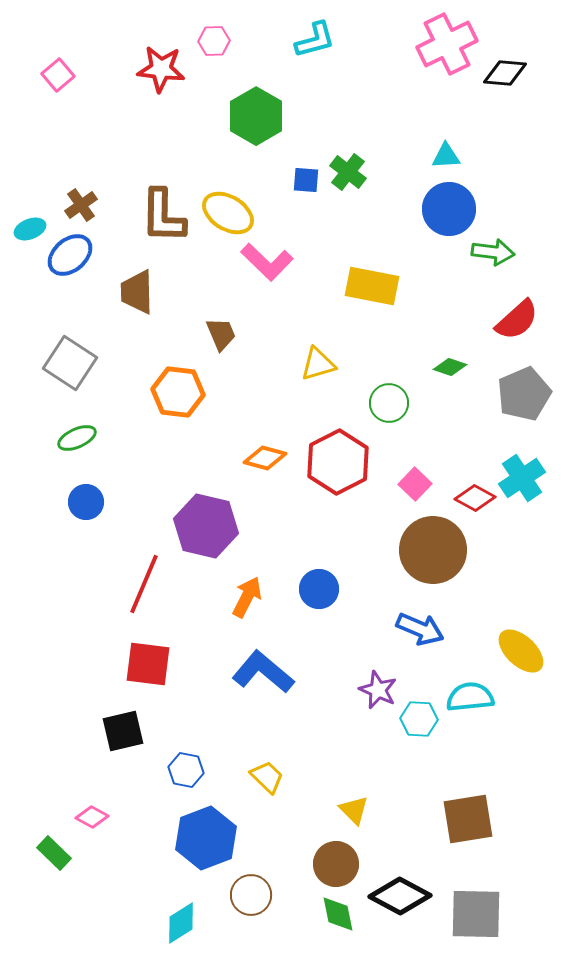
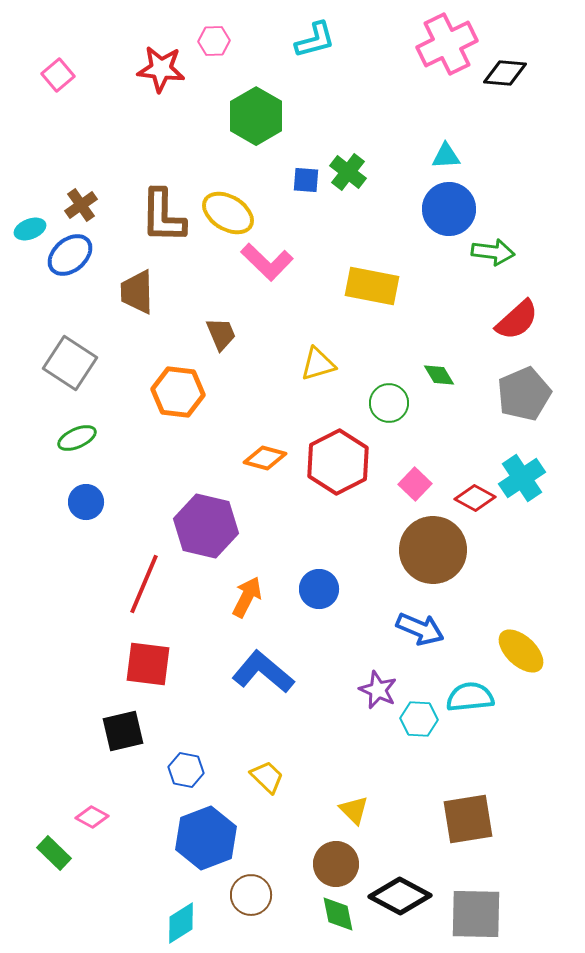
green diamond at (450, 367): moved 11 px left, 8 px down; rotated 40 degrees clockwise
